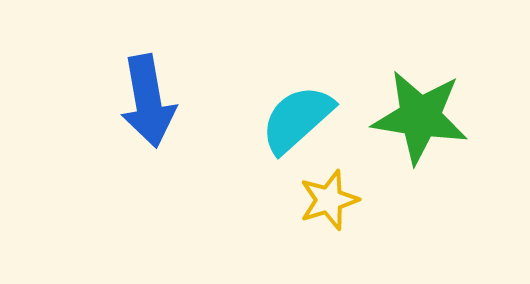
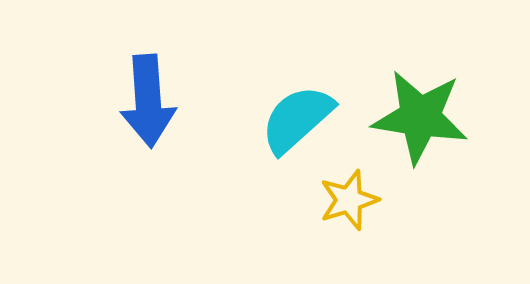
blue arrow: rotated 6 degrees clockwise
yellow star: moved 20 px right
